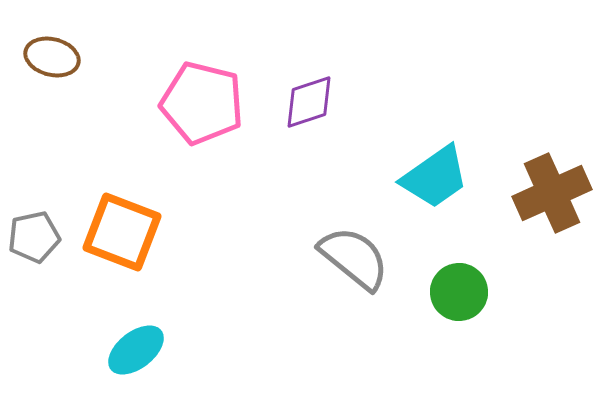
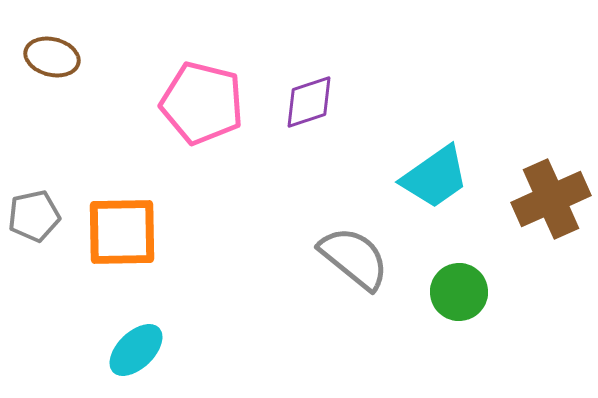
brown cross: moved 1 px left, 6 px down
orange square: rotated 22 degrees counterclockwise
gray pentagon: moved 21 px up
cyan ellipse: rotated 6 degrees counterclockwise
